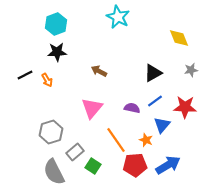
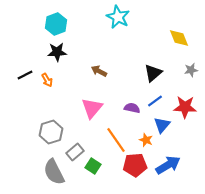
black triangle: rotated 12 degrees counterclockwise
